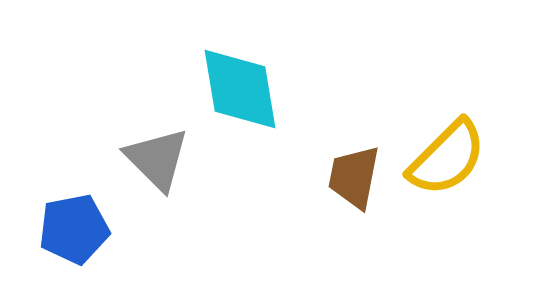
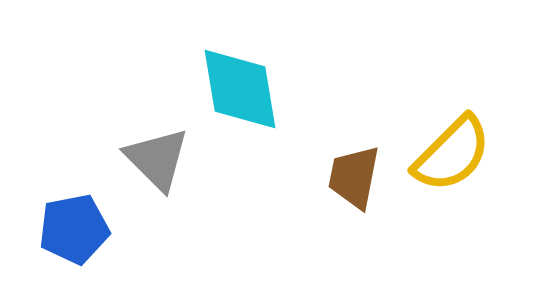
yellow semicircle: moved 5 px right, 4 px up
